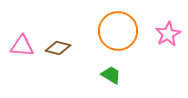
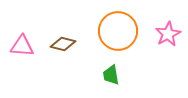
brown diamond: moved 5 px right, 4 px up
green trapezoid: rotated 130 degrees counterclockwise
